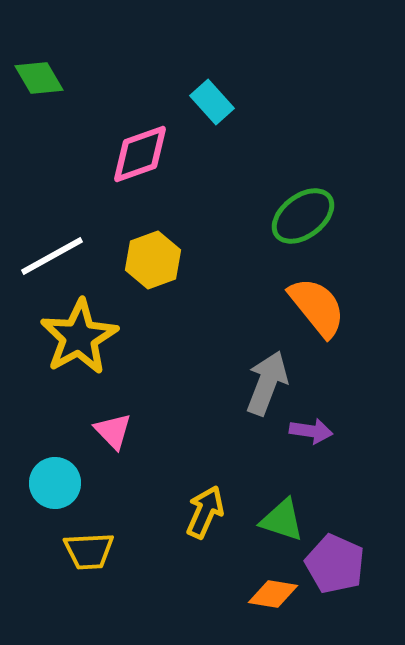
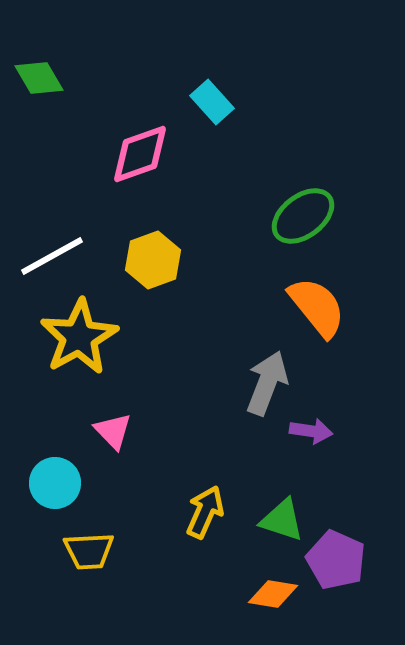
purple pentagon: moved 1 px right, 4 px up
